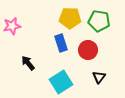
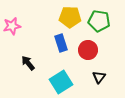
yellow pentagon: moved 1 px up
